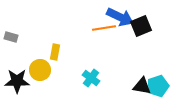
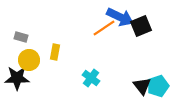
orange line: rotated 25 degrees counterclockwise
gray rectangle: moved 10 px right
yellow circle: moved 11 px left, 10 px up
black star: moved 3 px up
black triangle: rotated 42 degrees clockwise
